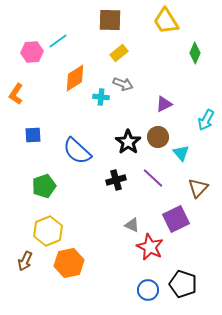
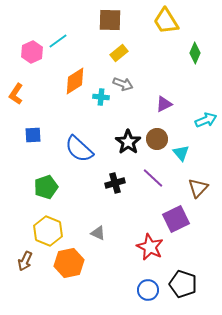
pink hexagon: rotated 20 degrees counterclockwise
orange diamond: moved 3 px down
cyan arrow: rotated 140 degrees counterclockwise
brown circle: moved 1 px left, 2 px down
blue semicircle: moved 2 px right, 2 px up
black cross: moved 1 px left, 3 px down
green pentagon: moved 2 px right, 1 px down
gray triangle: moved 34 px left, 8 px down
yellow hexagon: rotated 16 degrees counterclockwise
